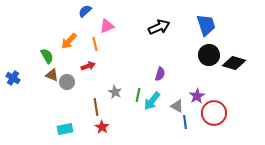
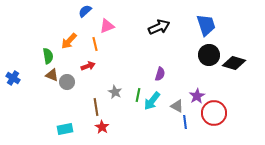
green semicircle: moved 1 px right; rotated 21 degrees clockwise
